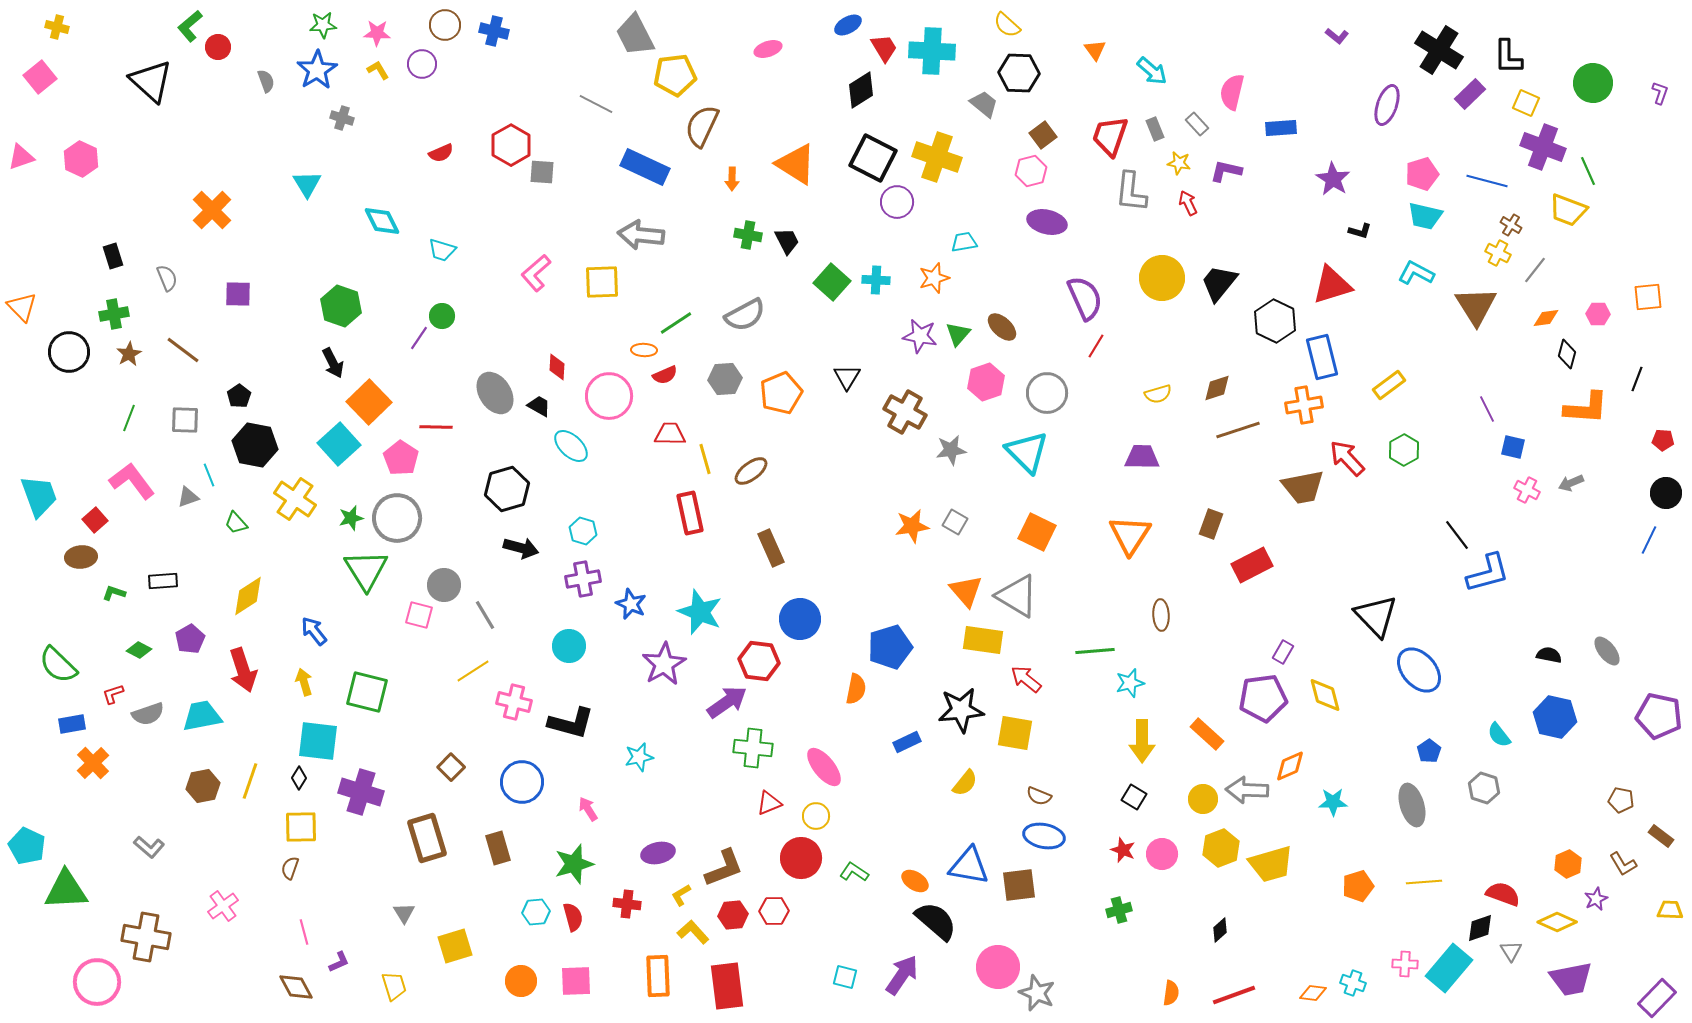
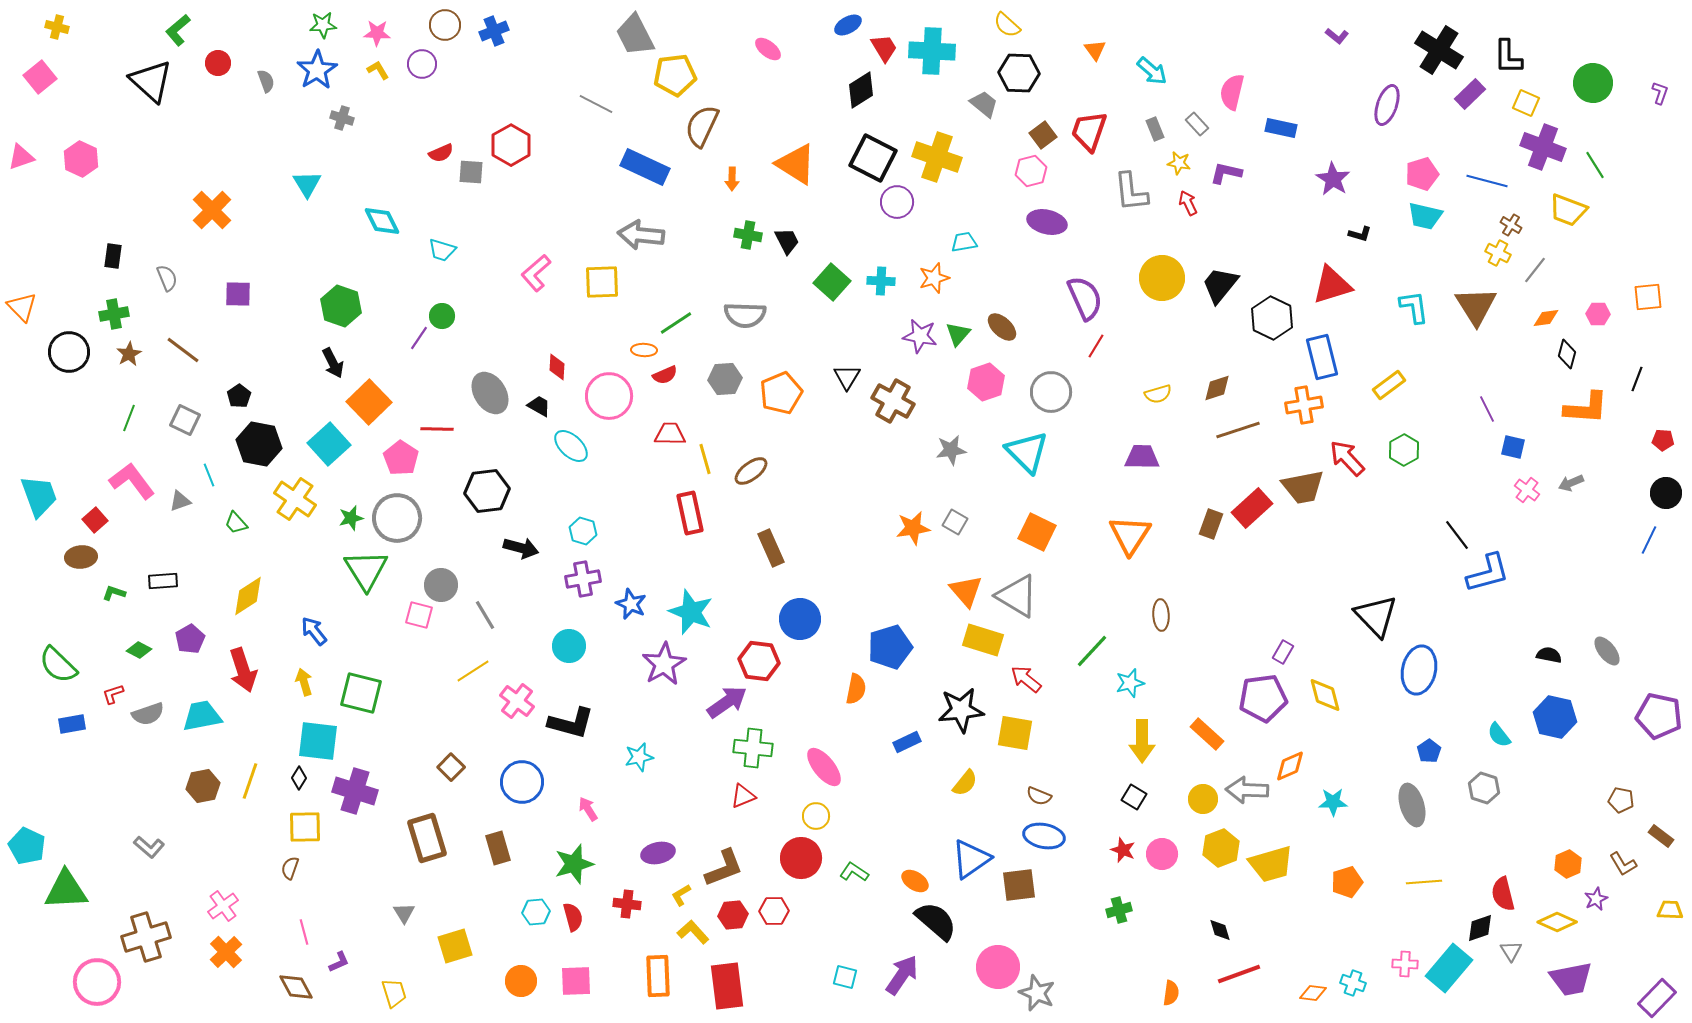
green L-shape at (190, 26): moved 12 px left, 4 px down
blue cross at (494, 31): rotated 36 degrees counterclockwise
red circle at (218, 47): moved 16 px down
pink ellipse at (768, 49): rotated 56 degrees clockwise
blue rectangle at (1281, 128): rotated 16 degrees clockwise
red trapezoid at (1110, 136): moved 21 px left, 5 px up
purple L-shape at (1226, 171): moved 2 px down
green line at (1588, 171): moved 7 px right, 6 px up; rotated 8 degrees counterclockwise
gray square at (542, 172): moved 71 px left
gray L-shape at (1131, 192): rotated 12 degrees counterclockwise
black L-shape at (1360, 231): moved 3 px down
black rectangle at (113, 256): rotated 25 degrees clockwise
cyan L-shape at (1416, 273): moved 2 px left, 34 px down; rotated 54 degrees clockwise
cyan cross at (876, 280): moved 5 px right, 1 px down
black trapezoid at (1219, 283): moved 1 px right, 2 px down
gray semicircle at (745, 315): rotated 30 degrees clockwise
black hexagon at (1275, 321): moved 3 px left, 3 px up
gray ellipse at (495, 393): moved 5 px left
gray circle at (1047, 393): moved 4 px right, 1 px up
brown cross at (905, 412): moved 12 px left, 11 px up
gray square at (185, 420): rotated 24 degrees clockwise
red line at (436, 427): moved 1 px right, 2 px down
cyan square at (339, 444): moved 10 px left
black hexagon at (255, 445): moved 4 px right, 1 px up
black hexagon at (507, 489): moved 20 px left, 2 px down; rotated 9 degrees clockwise
pink cross at (1527, 490): rotated 10 degrees clockwise
gray triangle at (188, 497): moved 8 px left, 4 px down
orange star at (912, 526): moved 1 px right, 2 px down
red rectangle at (1252, 565): moved 57 px up; rotated 15 degrees counterclockwise
gray circle at (444, 585): moved 3 px left
cyan star at (700, 612): moved 9 px left
yellow rectangle at (983, 640): rotated 9 degrees clockwise
green line at (1095, 651): moved 3 px left; rotated 42 degrees counterclockwise
blue ellipse at (1419, 670): rotated 54 degrees clockwise
green square at (367, 692): moved 6 px left, 1 px down
pink cross at (514, 702): moved 3 px right, 1 px up; rotated 24 degrees clockwise
orange cross at (93, 763): moved 133 px right, 189 px down
purple cross at (361, 792): moved 6 px left, 1 px up
red triangle at (769, 803): moved 26 px left, 7 px up
yellow square at (301, 827): moved 4 px right
blue triangle at (969, 866): moved 2 px right, 7 px up; rotated 45 degrees counterclockwise
orange pentagon at (1358, 886): moved 11 px left, 4 px up
red semicircle at (1503, 894): rotated 124 degrees counterclockwise
black diamond at (1220, 930): rotated 65 degrees counterclockwise
brown cross at (146, 937): rotated 27 degrees counterclockwise
yellow trapezoid at (394, 986): moved 7 px down
red line at (1234, 995): moved 5 px right, 21 px up
